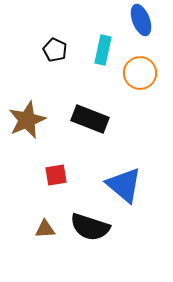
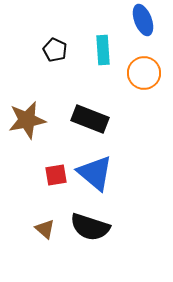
blue ellipse: moved 2 px right
cyan rectangle: rotated 16 degrees counterclockwise
orange circle: moved 4 px right
brown star: rotated 12 degrees clockwise
blue triangle: moved 29 px left, 12 px up
brown triangle: rotated 45 degrees clockwise
